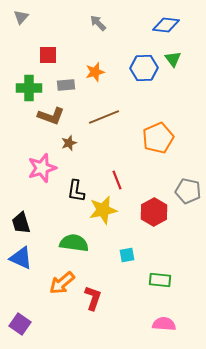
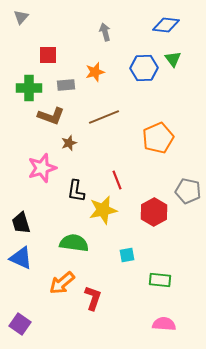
gray arrow: moved 7 px right, 9 px down; rotated 30 degrees clockwise
